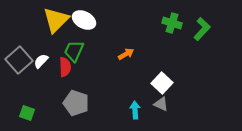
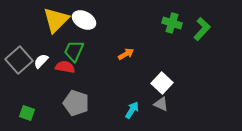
red semicircle: rotated 78 degrees counterclockwise
cyan arrow: moved 3 px left; rotated 36 degrees clockwise
